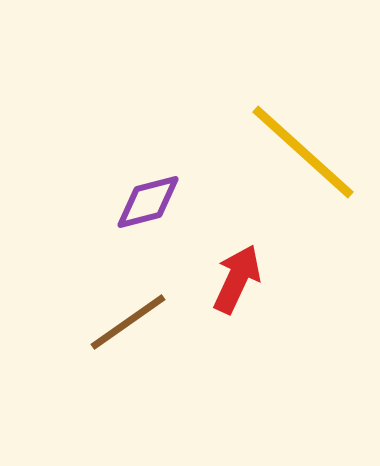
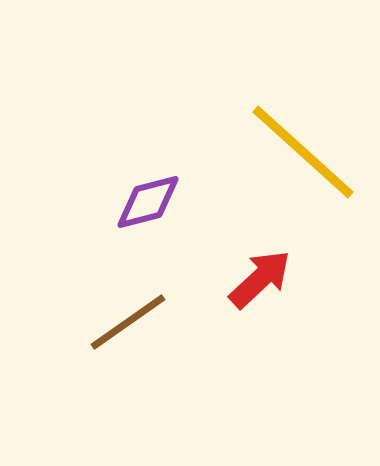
red arrow: moved 23 px right; rotated 22 degrees clockwise
